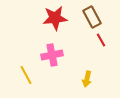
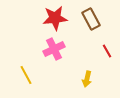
brown rectangle: moved 1 px left, 2 px down
red line: moved 6 px right, 11 px down
pink cross: moved 2 px right, 6 px up; rotated 15 degrees counterclockwise
